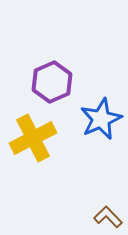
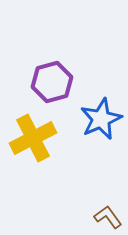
purple hexagon: rotated 9 degrees clockwise
brown L-shape: rotated 8 degrees clockwise
